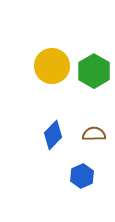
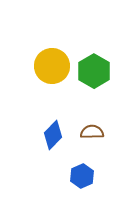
brown semicircle: moved 2 px left, 2 px up
